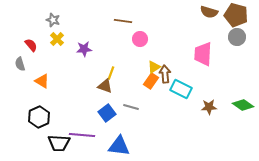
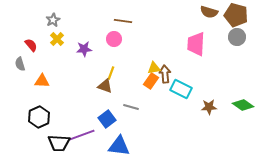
gray star: rotated 24 degrees clockwise
pink circle: moved 26 px left
pink trapezoid: moved 7 px left, 10 px up
yellow triangle: moved 1 px down; rotated 24 degrees clockwise
orange triangle: rotated 28 degrees counterclockwise
blue square: moved 6 px down
purple line: rotated 25 degrees counterclockwise
